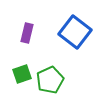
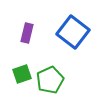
blue square: moved 2 px left
